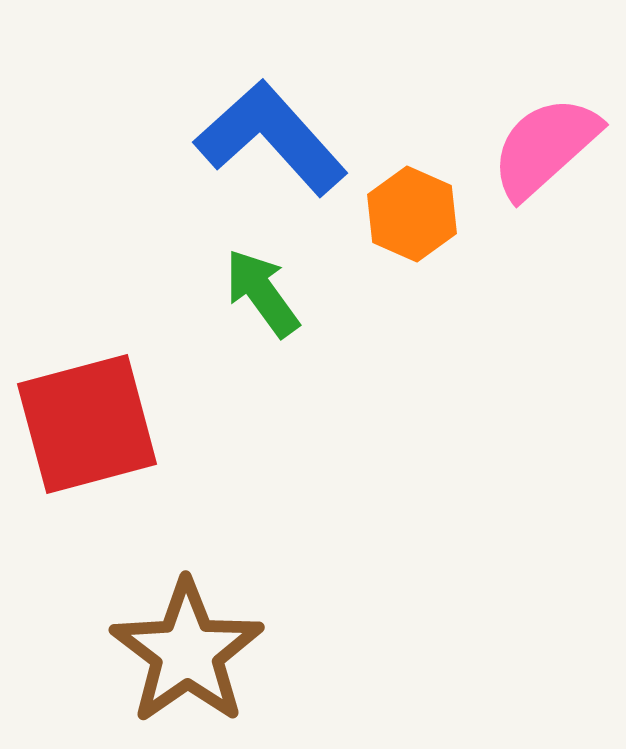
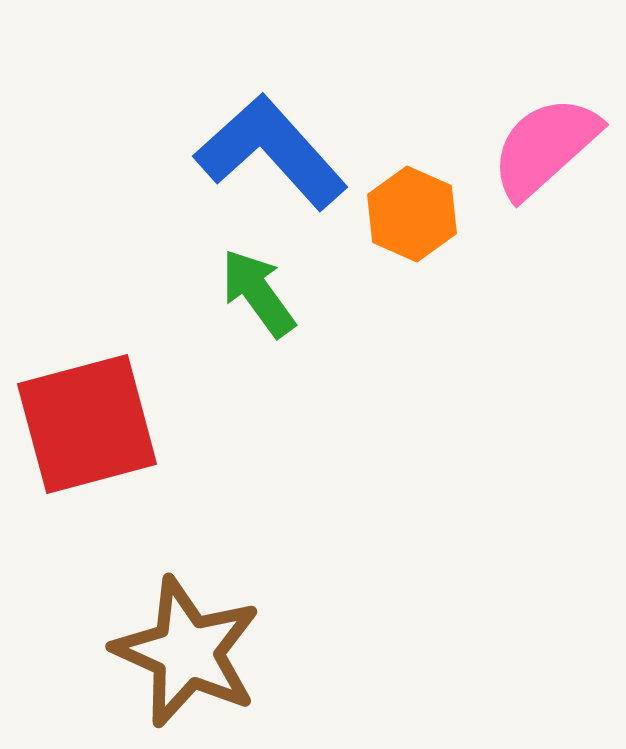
blue L-shape: moved 14 px down
green arrow: moved 4 px left
brown star: rotated 13 degrees counterclockwise
